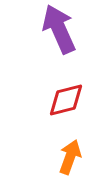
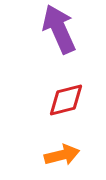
orange arrow: moved 8 px left, 2 px up; rotated 56 degrees clockwise
